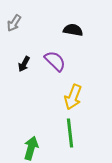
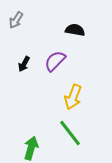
gray arrow: moved 2 px right, 3 px up
black semicircle: moved 2 px right
purple semicircle: rotated 90 degrees counterclockwise
green line: rotated 32 degrees counterclockwise
